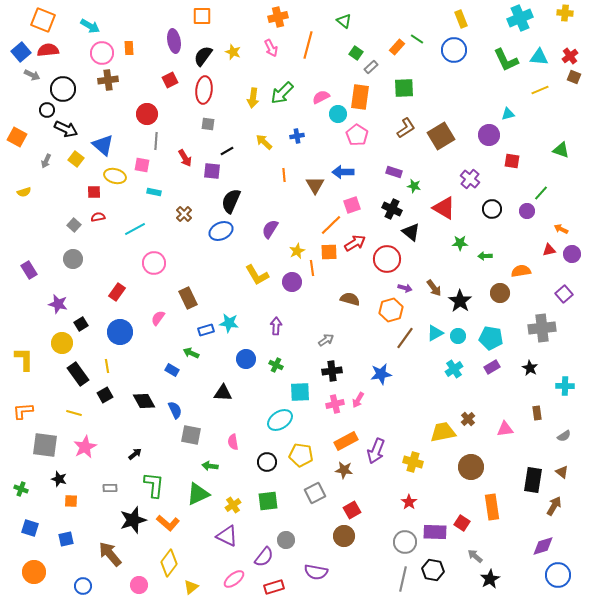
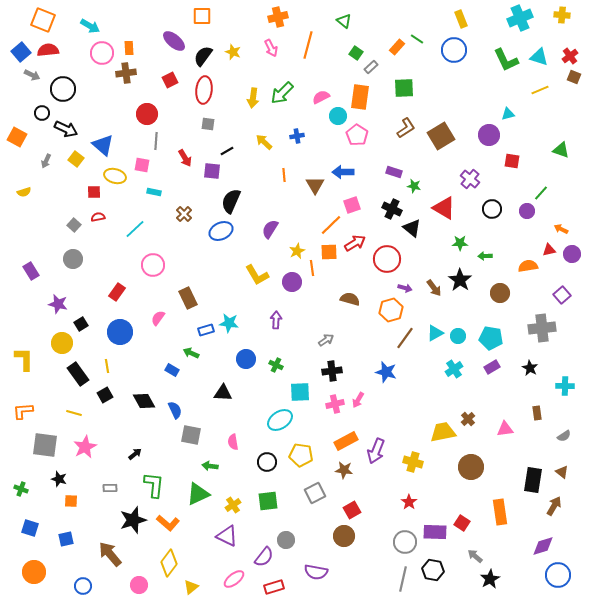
yellow cross at (565, 13): moved 3 px left, 2 px down
purple ellipse at (174, 41): rotated 40 degrees counterclockwise
cyan triangle at (539, 57): rotated 12 degrees clockwise
brown cross at (108, 80): moved 18 px right, 7 px up
black circle at (47, 110): moved 5 px left, 3 px down
cyan circle at (338, 114): moved 2 px down
cyan line at (135, 229): rotated 15 degrees counterclockwise
black triangle at (411, 232): moved 1 px right, 4 px up
pink circle at (154, 263): moved 1 px left, 2 px down
purple rectangle at (29, 270): moved 2 px right, 1 px down
orange semicircle at (521, 271): moved 7 px right, 5 px up
purple square at (564, 294): moved 2 px left, 1 px down
black star at (460, 301): moved 21 px up
purple arrow at (276, 326): moved 6 px up
blue star at (381, 374): moved 5 px right, 2 px up; rotated 25 degrees clockwise
orange rectangle at (492, 507): moved 8 px right, 5 px down
